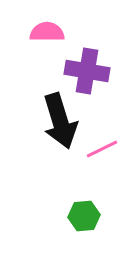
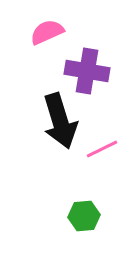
pink semicircle: rotated 24 degrees counterclockwise
